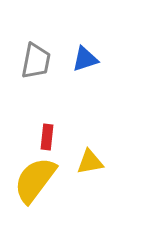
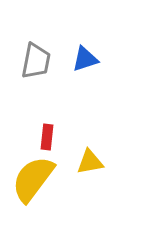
yellow semicircle: moved 2 px left, 1 px up
